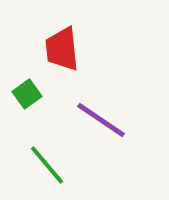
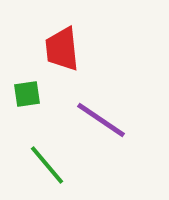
green square: rotated 28 degrees clockwise
